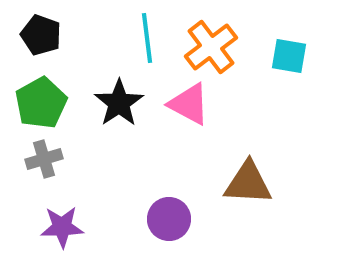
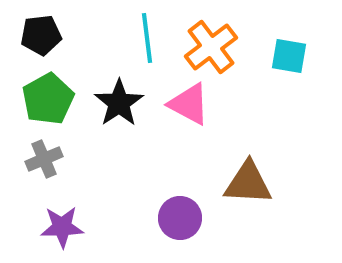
black pentagon: rotated 27 degrees counterclockwise
green pentagon: moved 7 px right, 4 px up
gray cross: rotated 6 degrees counterclockwise
purple circle: moved 11 px right, 1 px up
